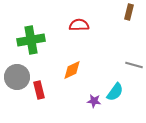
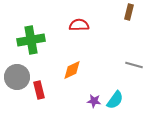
cyan semicircle: moved 8 px down
